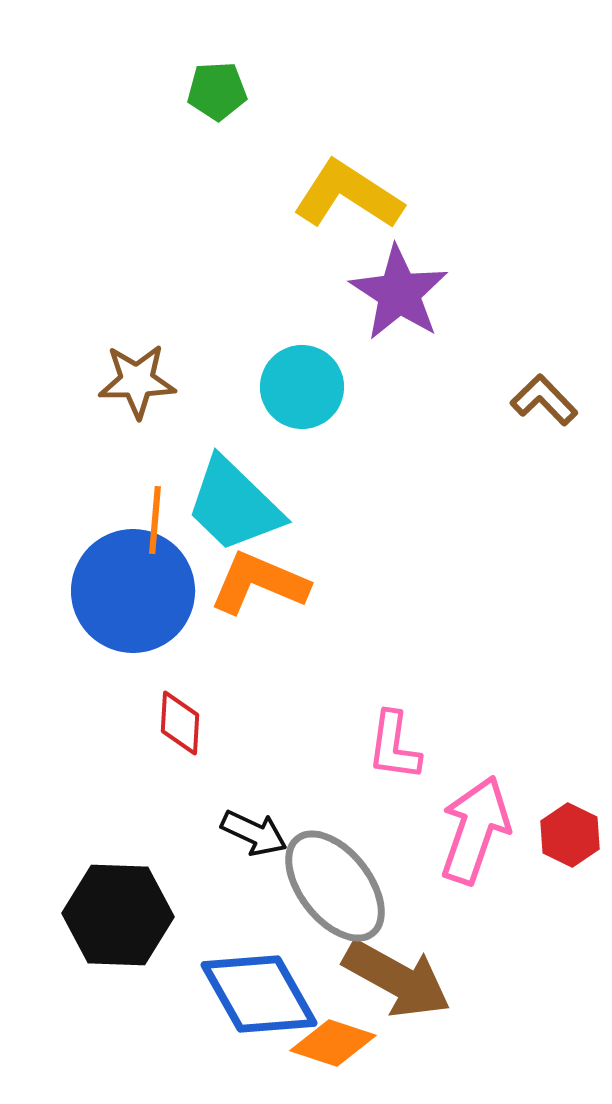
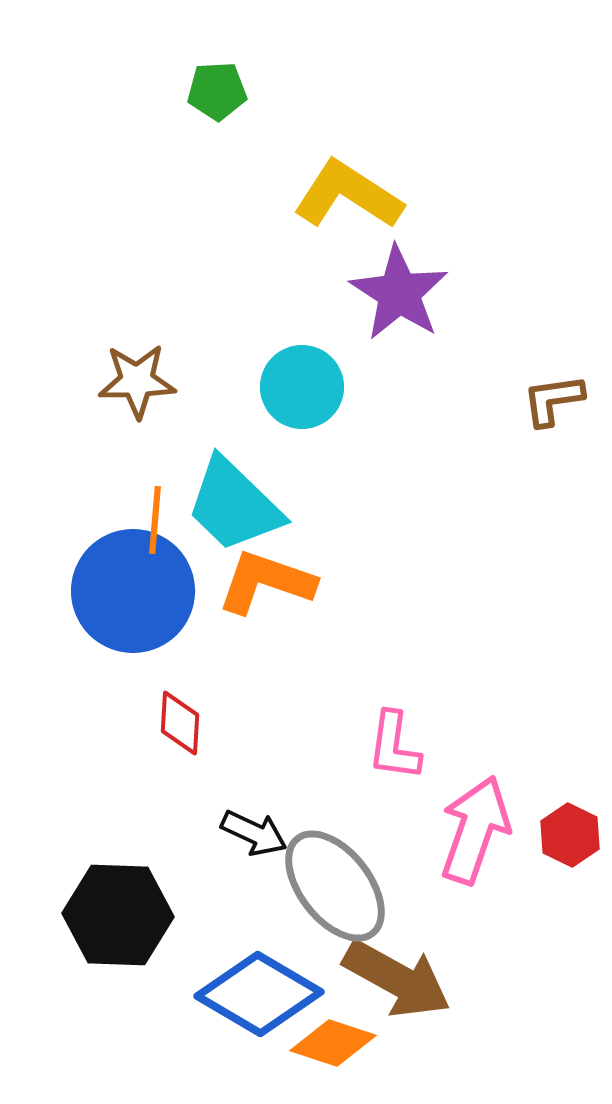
brown L-shape: moved 9 px right; rotated 54 degrees counterclockwise
orange L-shape: moved 7 px right, 1 px up; rotated 4 degrees counterclockwise
blue diamond: rotated 30 degrees counterclockwise
